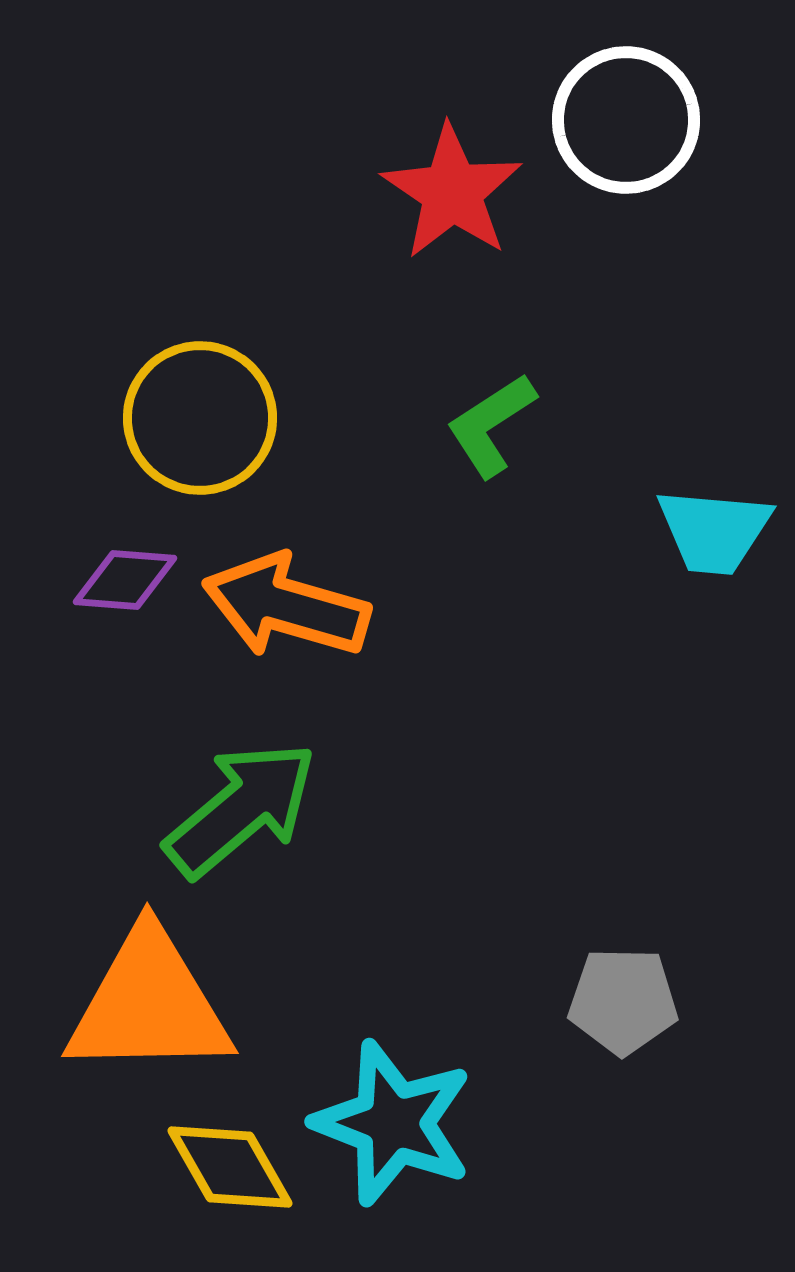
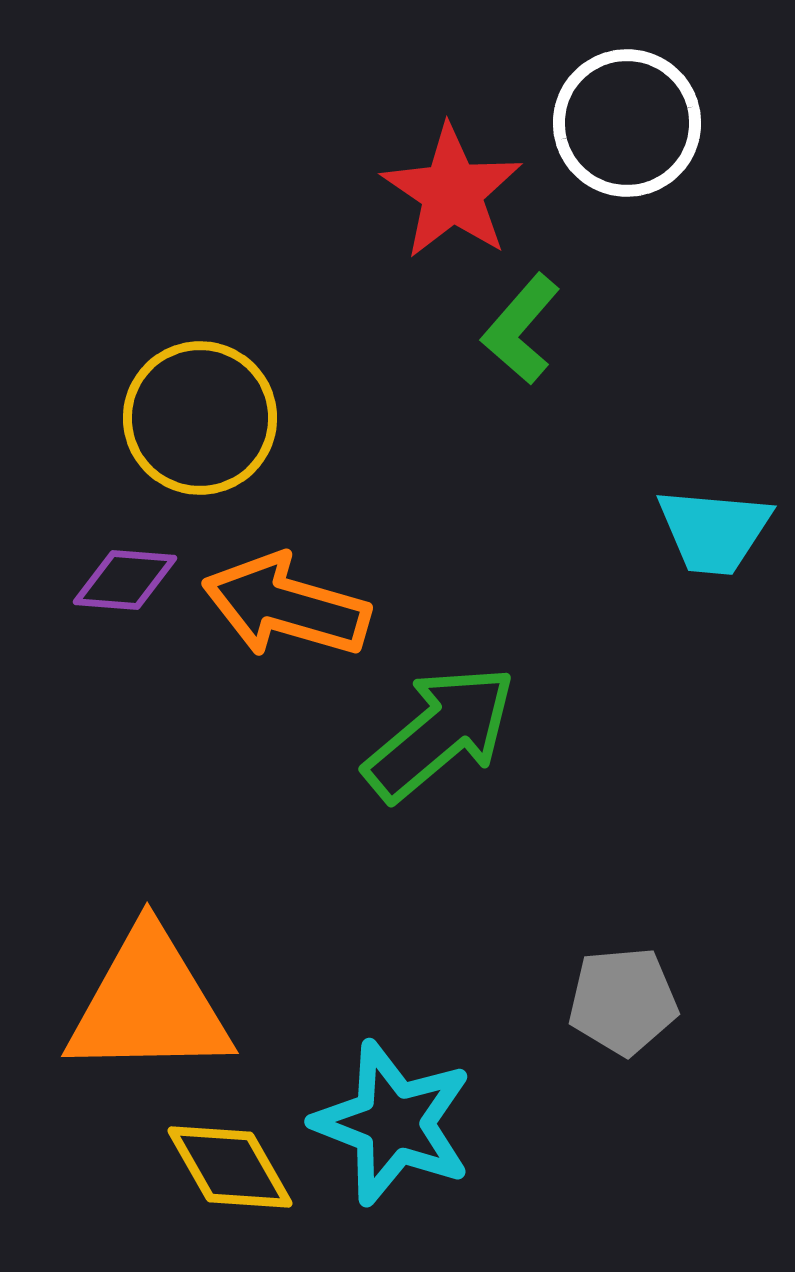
white circle: moved 1 px right, 3 px down
green L-shape: moved 30 px right, 96 px up; rotated 16 degrees counterclockwise
green arrow: moved 199 px right, 76 px up
gray pentagon: rotated 6 degrees counterclockwise
